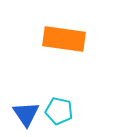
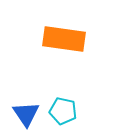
cyan pentagon: moved 4 px right
